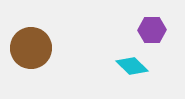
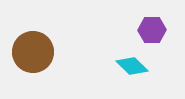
brown circle: moved 2 px right, 4 px down
